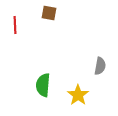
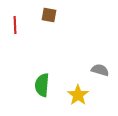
brown square: moved 2 px down
gray semicircle: moved 4 px down; rotated 84 degrees counterclockwise
green semicircle: moved 1 px left
